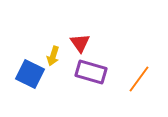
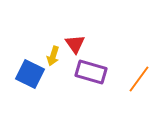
red triangle: moved 5 px left, 1 px down
